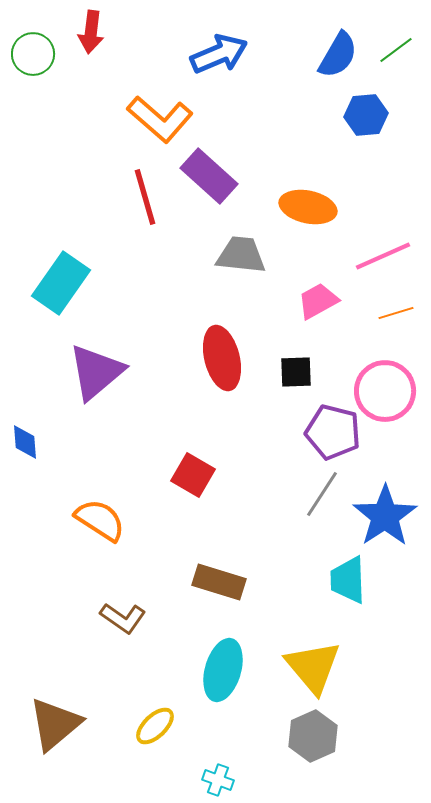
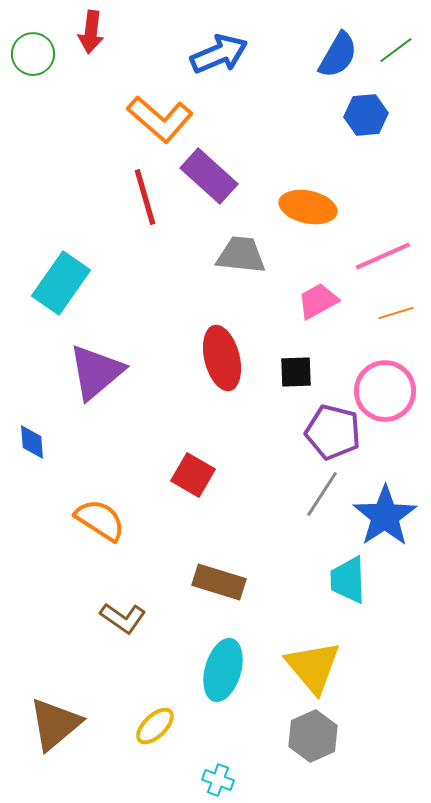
blue diamond: moved 7 px right
